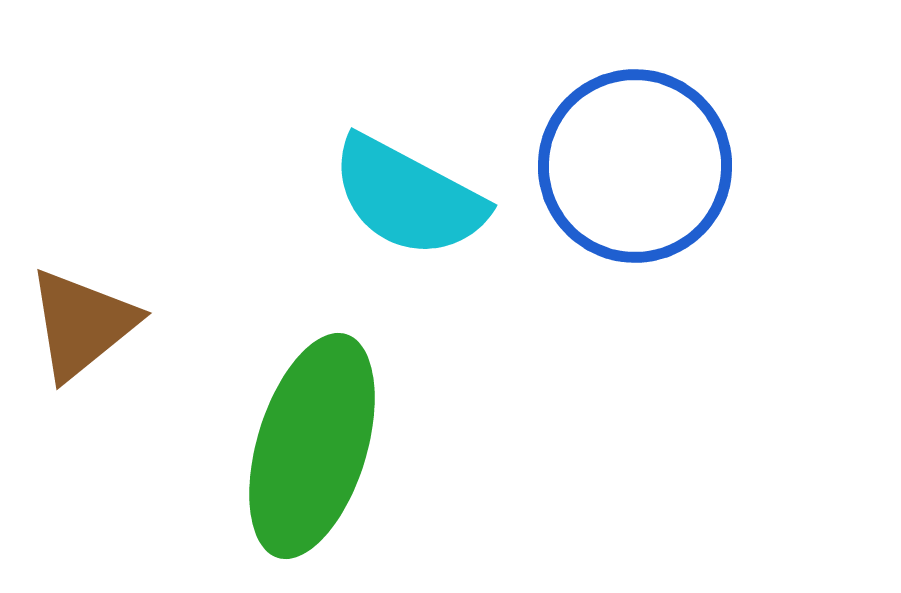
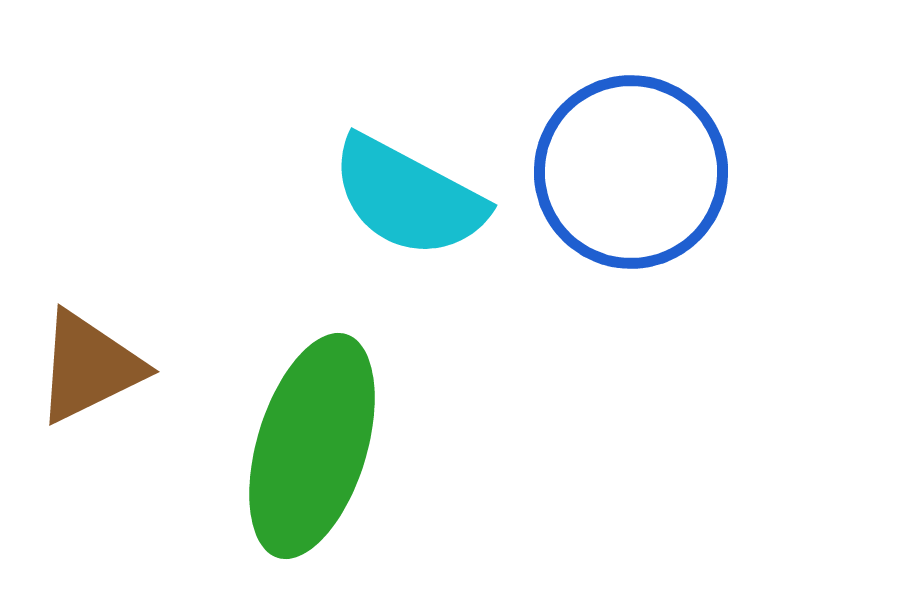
blue circle: moved 4 px left, 6 px down
brown triangle: moved 7 px right, 43 px down; rotated 13 degrees clockwise
